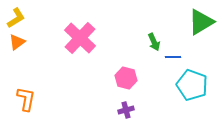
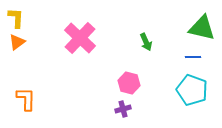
yellow L-shape: rotated 55 degrees counterclockwise
green triangle: moved 1 px right, 6 px down; rotated 44 degrees clockwise
green arrow: moved 8 px left
blue line: moved 20 px right
pink hexagon: moved 3 px right, 5 px down
cyan pentagon: moved 5 px down
orange L-shape: rotated 10 degrees counterclockwise
purple cross: moved 3 px left, 1 px up
